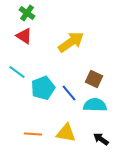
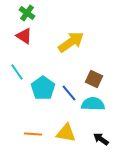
cyan line: rotated 18 degrees clockwise
cyan pentagon: rotated 15 degrees counterclockwise
cyan semicircle: moved 2 px left, 1 px up
